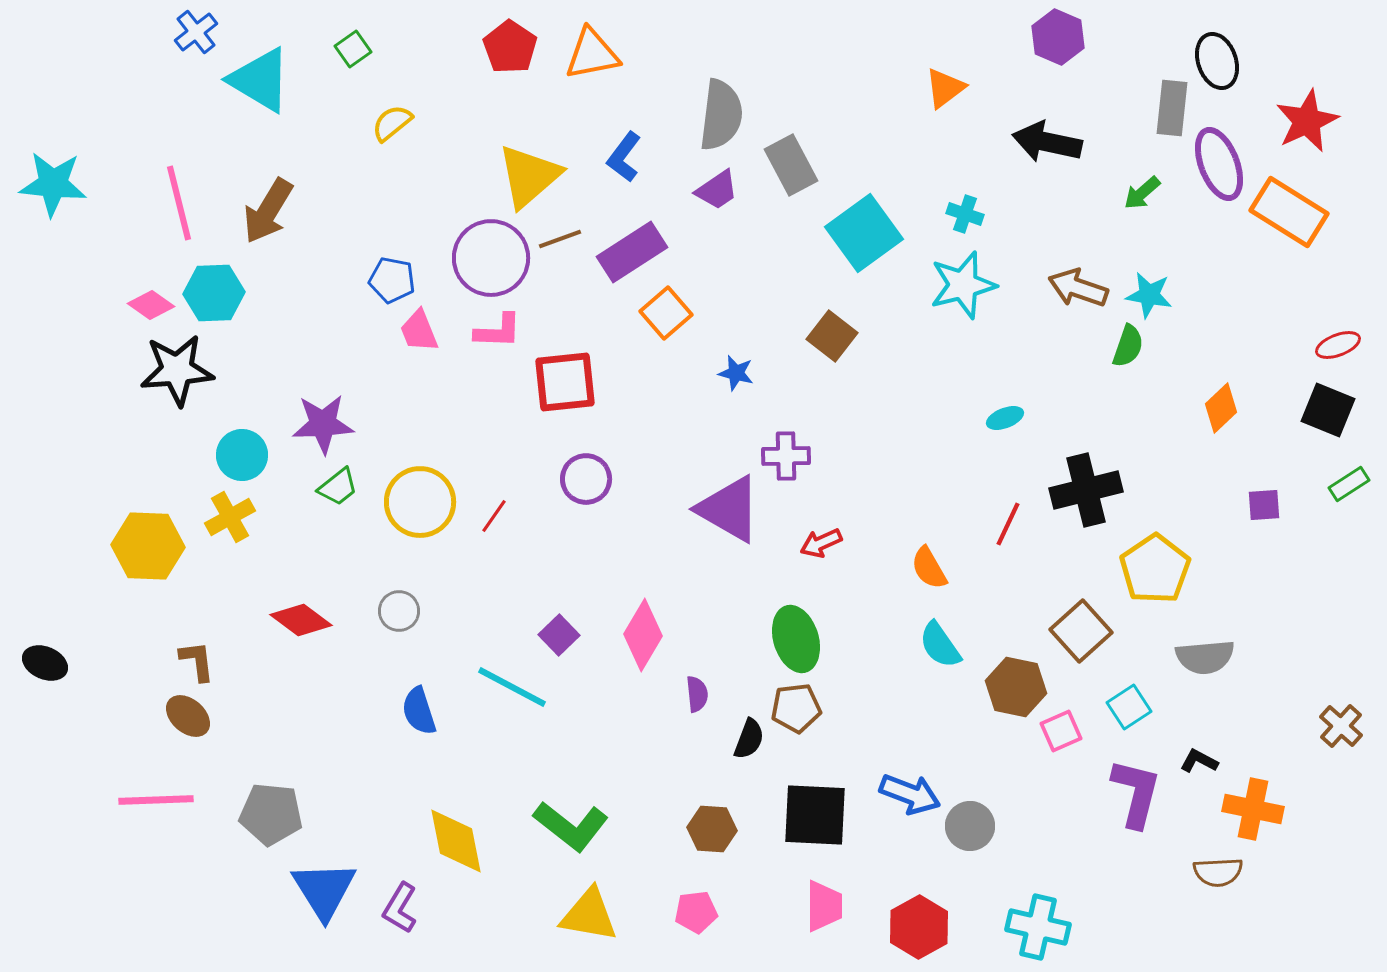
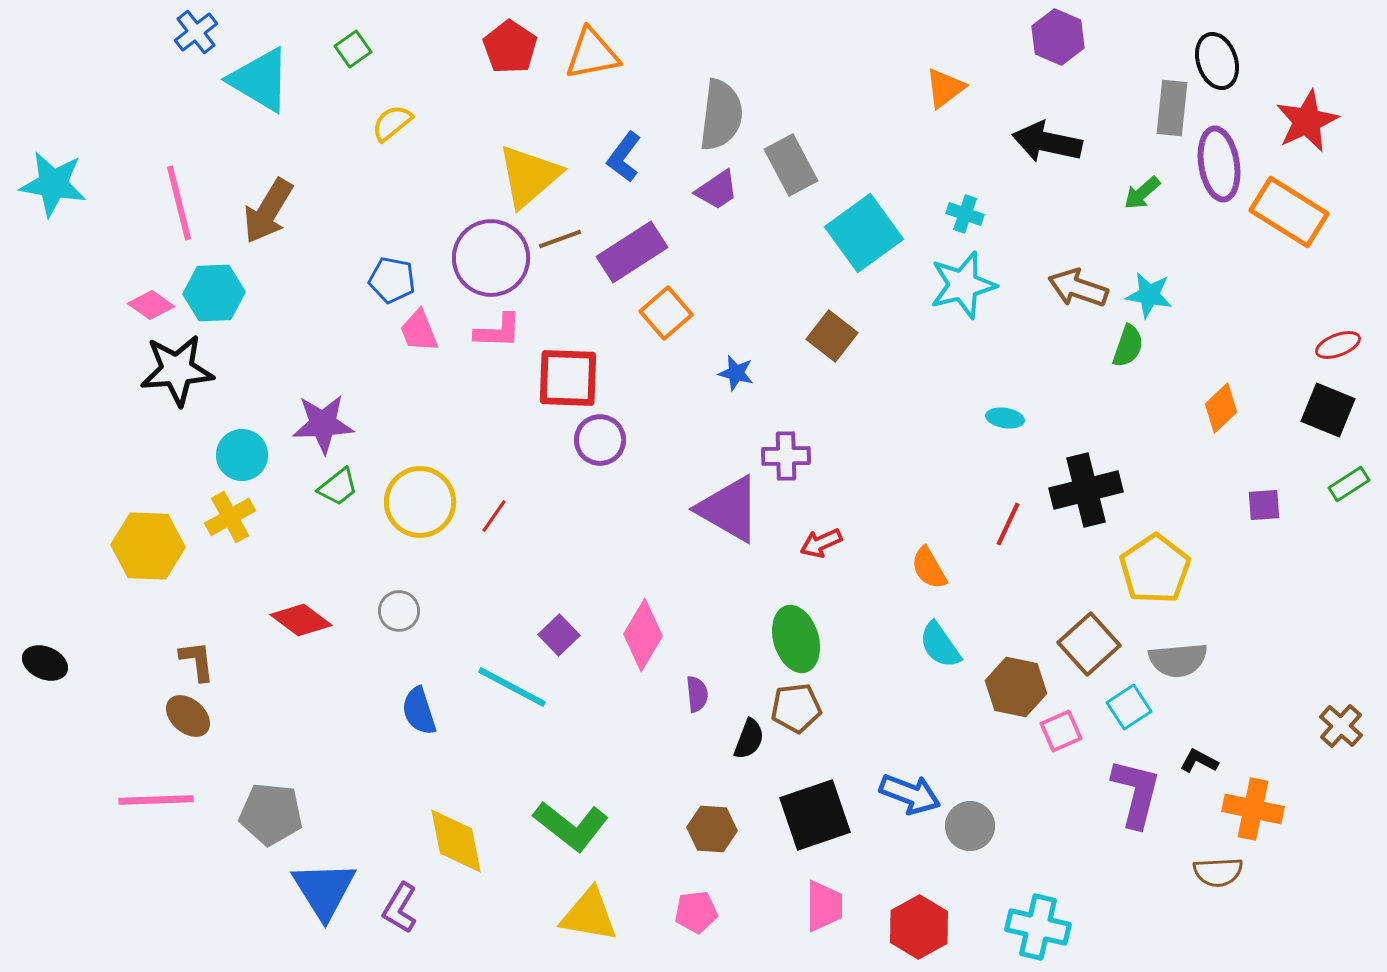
purple ellipse at (1219, 164): rotated 12 degrees clockwise
cyan star at (53, 184): rotated 4 degrees clockwise
red square at (565, 382): moved 3 px right, 4 px up; rotated 8 degrees clockwise
cyan ellipse at (1005, 418): rotated 30 degrees clockwise
purple circle at (586, 479): moved 14 px right, 39 px up
brown square at (1081, 631): moved 8 px right, 13 px down
gray semicircle at (1205, 657): moved 27 px left, 3 px down
black square at (815, 815): rotated 22 degrees counterclockwise
